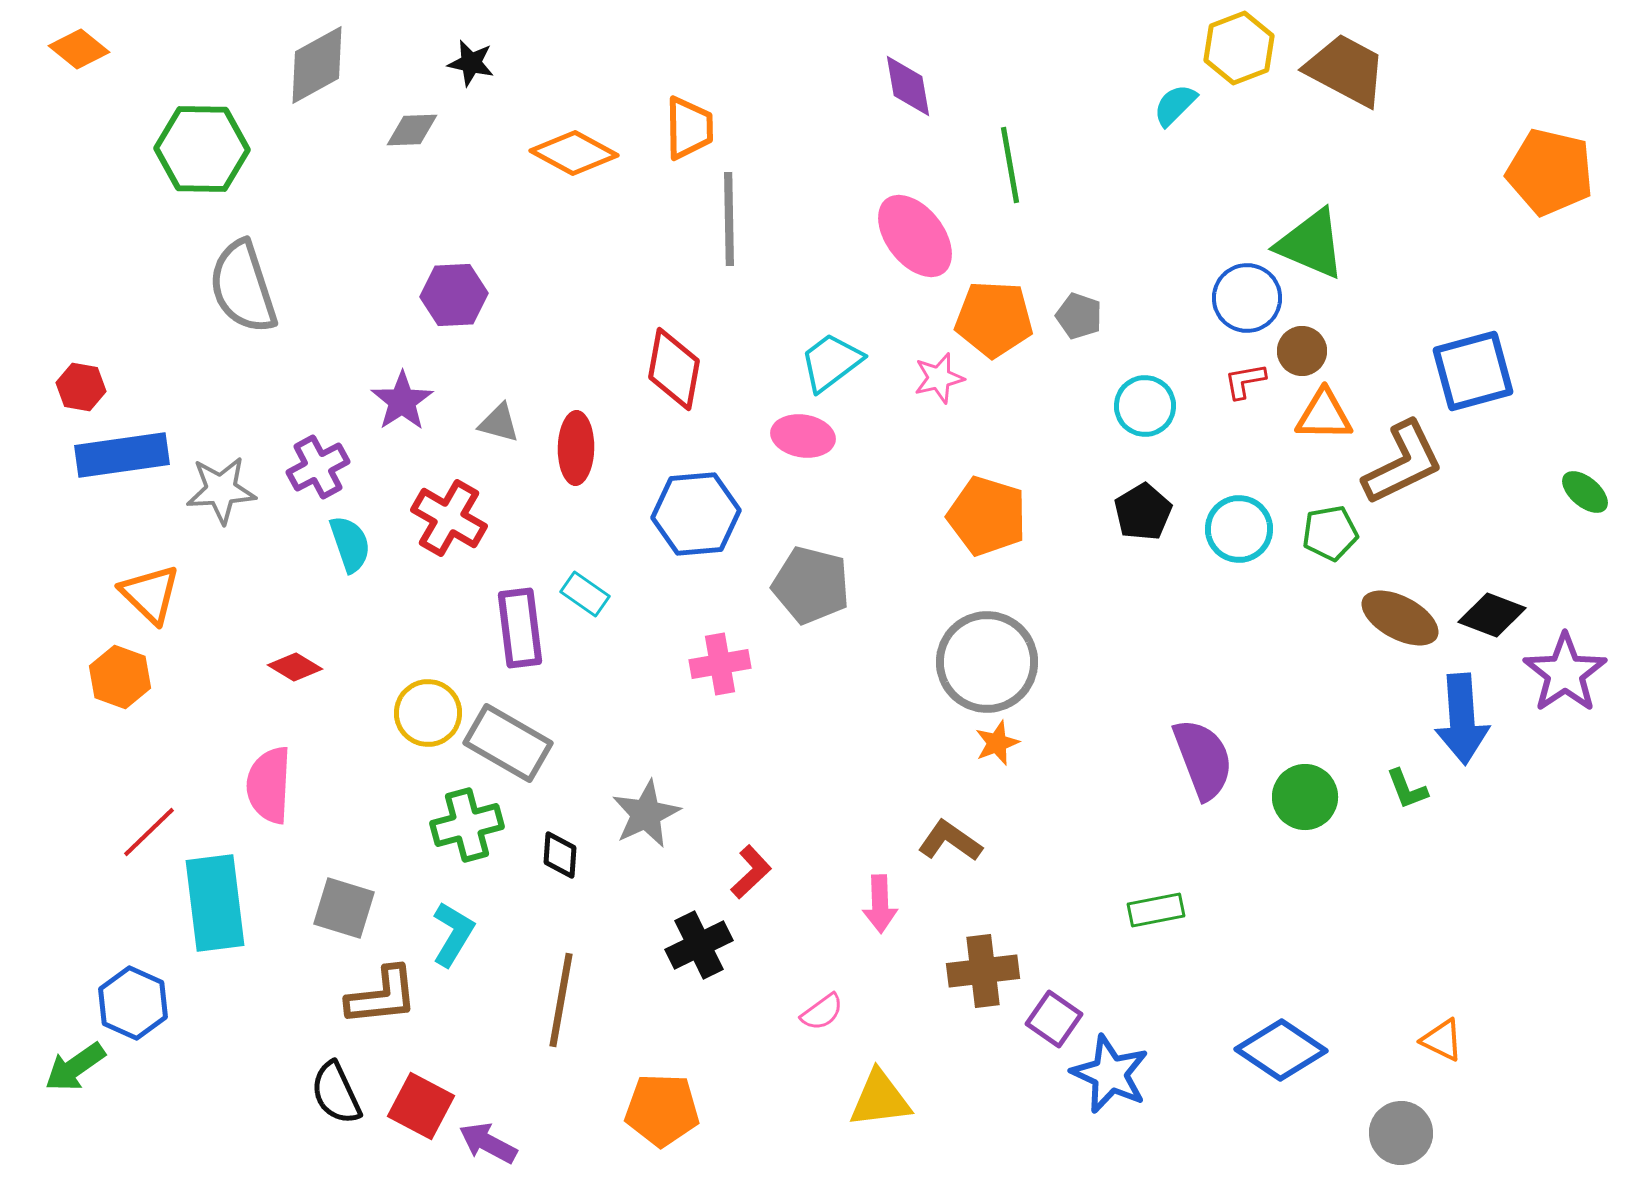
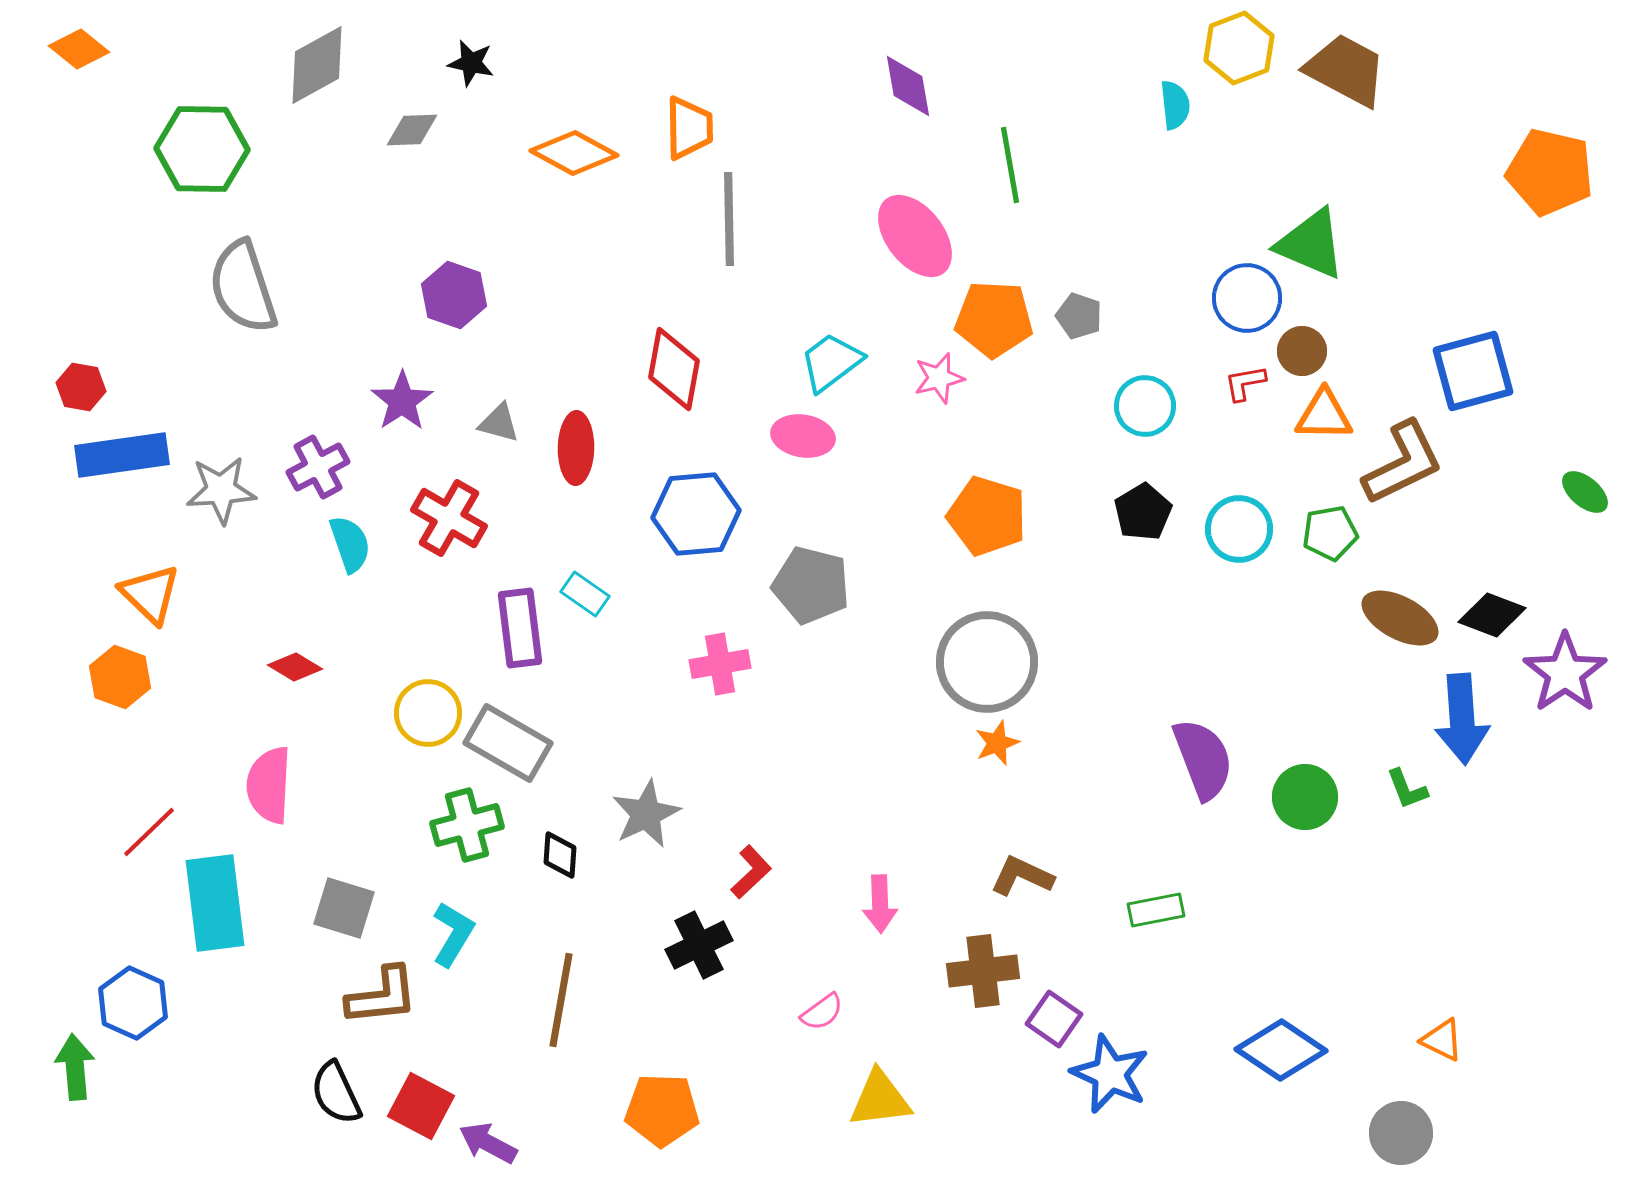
cyan semicircle at (1175, 105): rotated 129 degrees clockwise
purple hexagon at (454, 295): rotated 22 degrees clockwise
red L-shape at (1245, 381): moved 2 px down
brown L-shape at (950, 841): moved 72 px right, 35 px down; rotated 10 degrees counterclockwise
green arrow at (75, 1067): rotated 120 degrees clockwise
